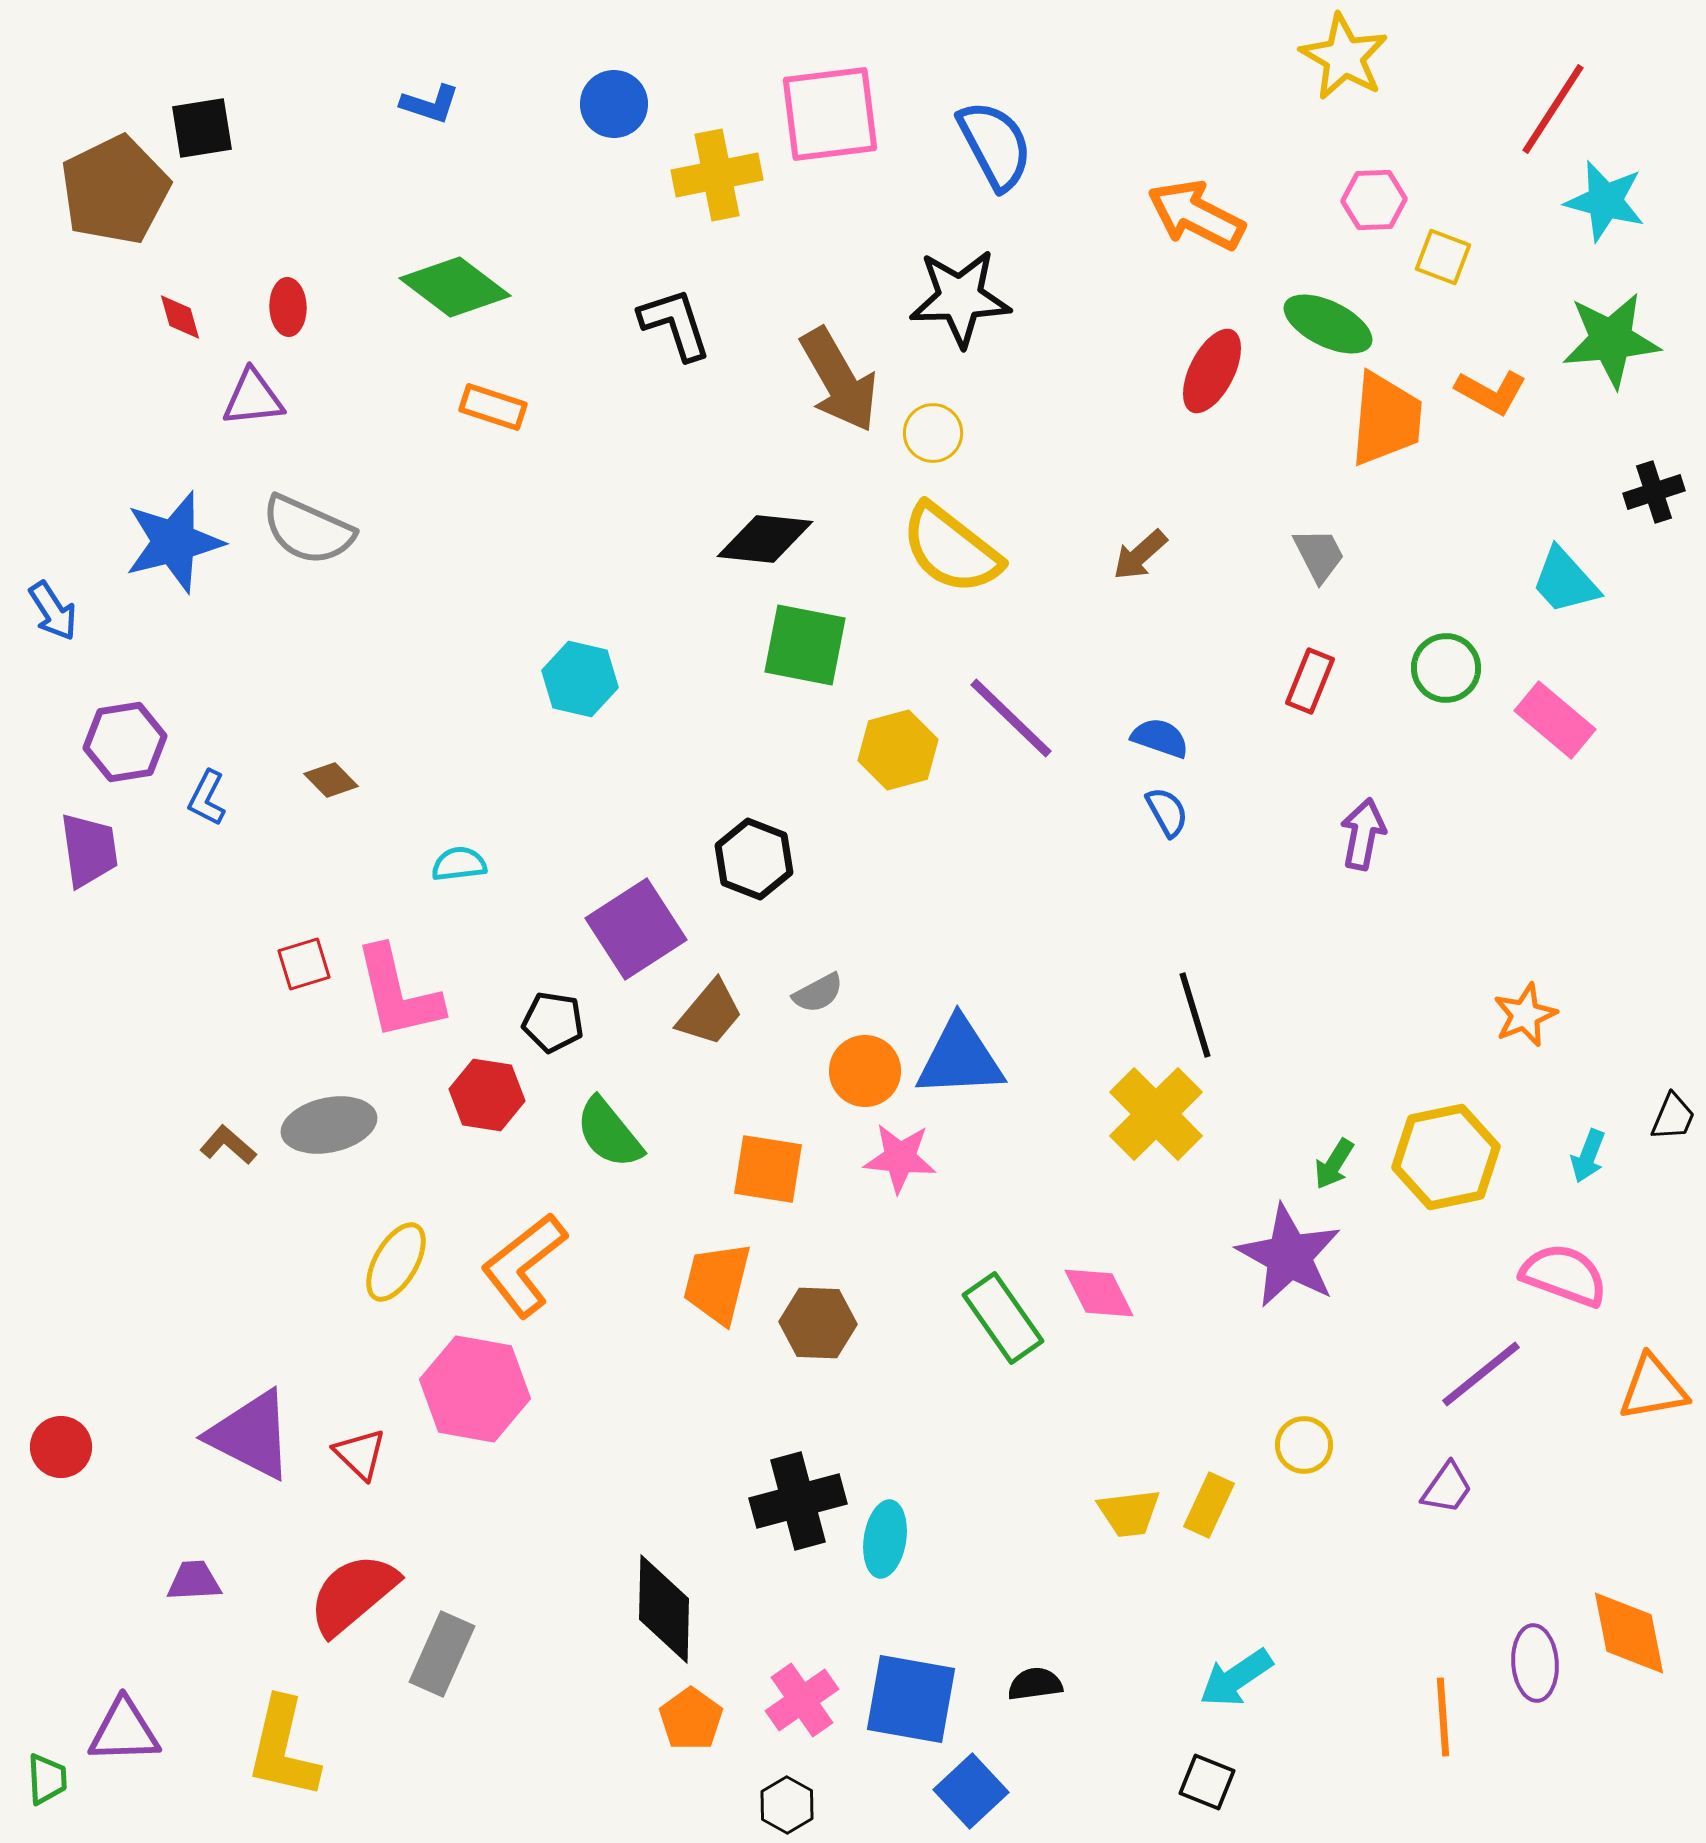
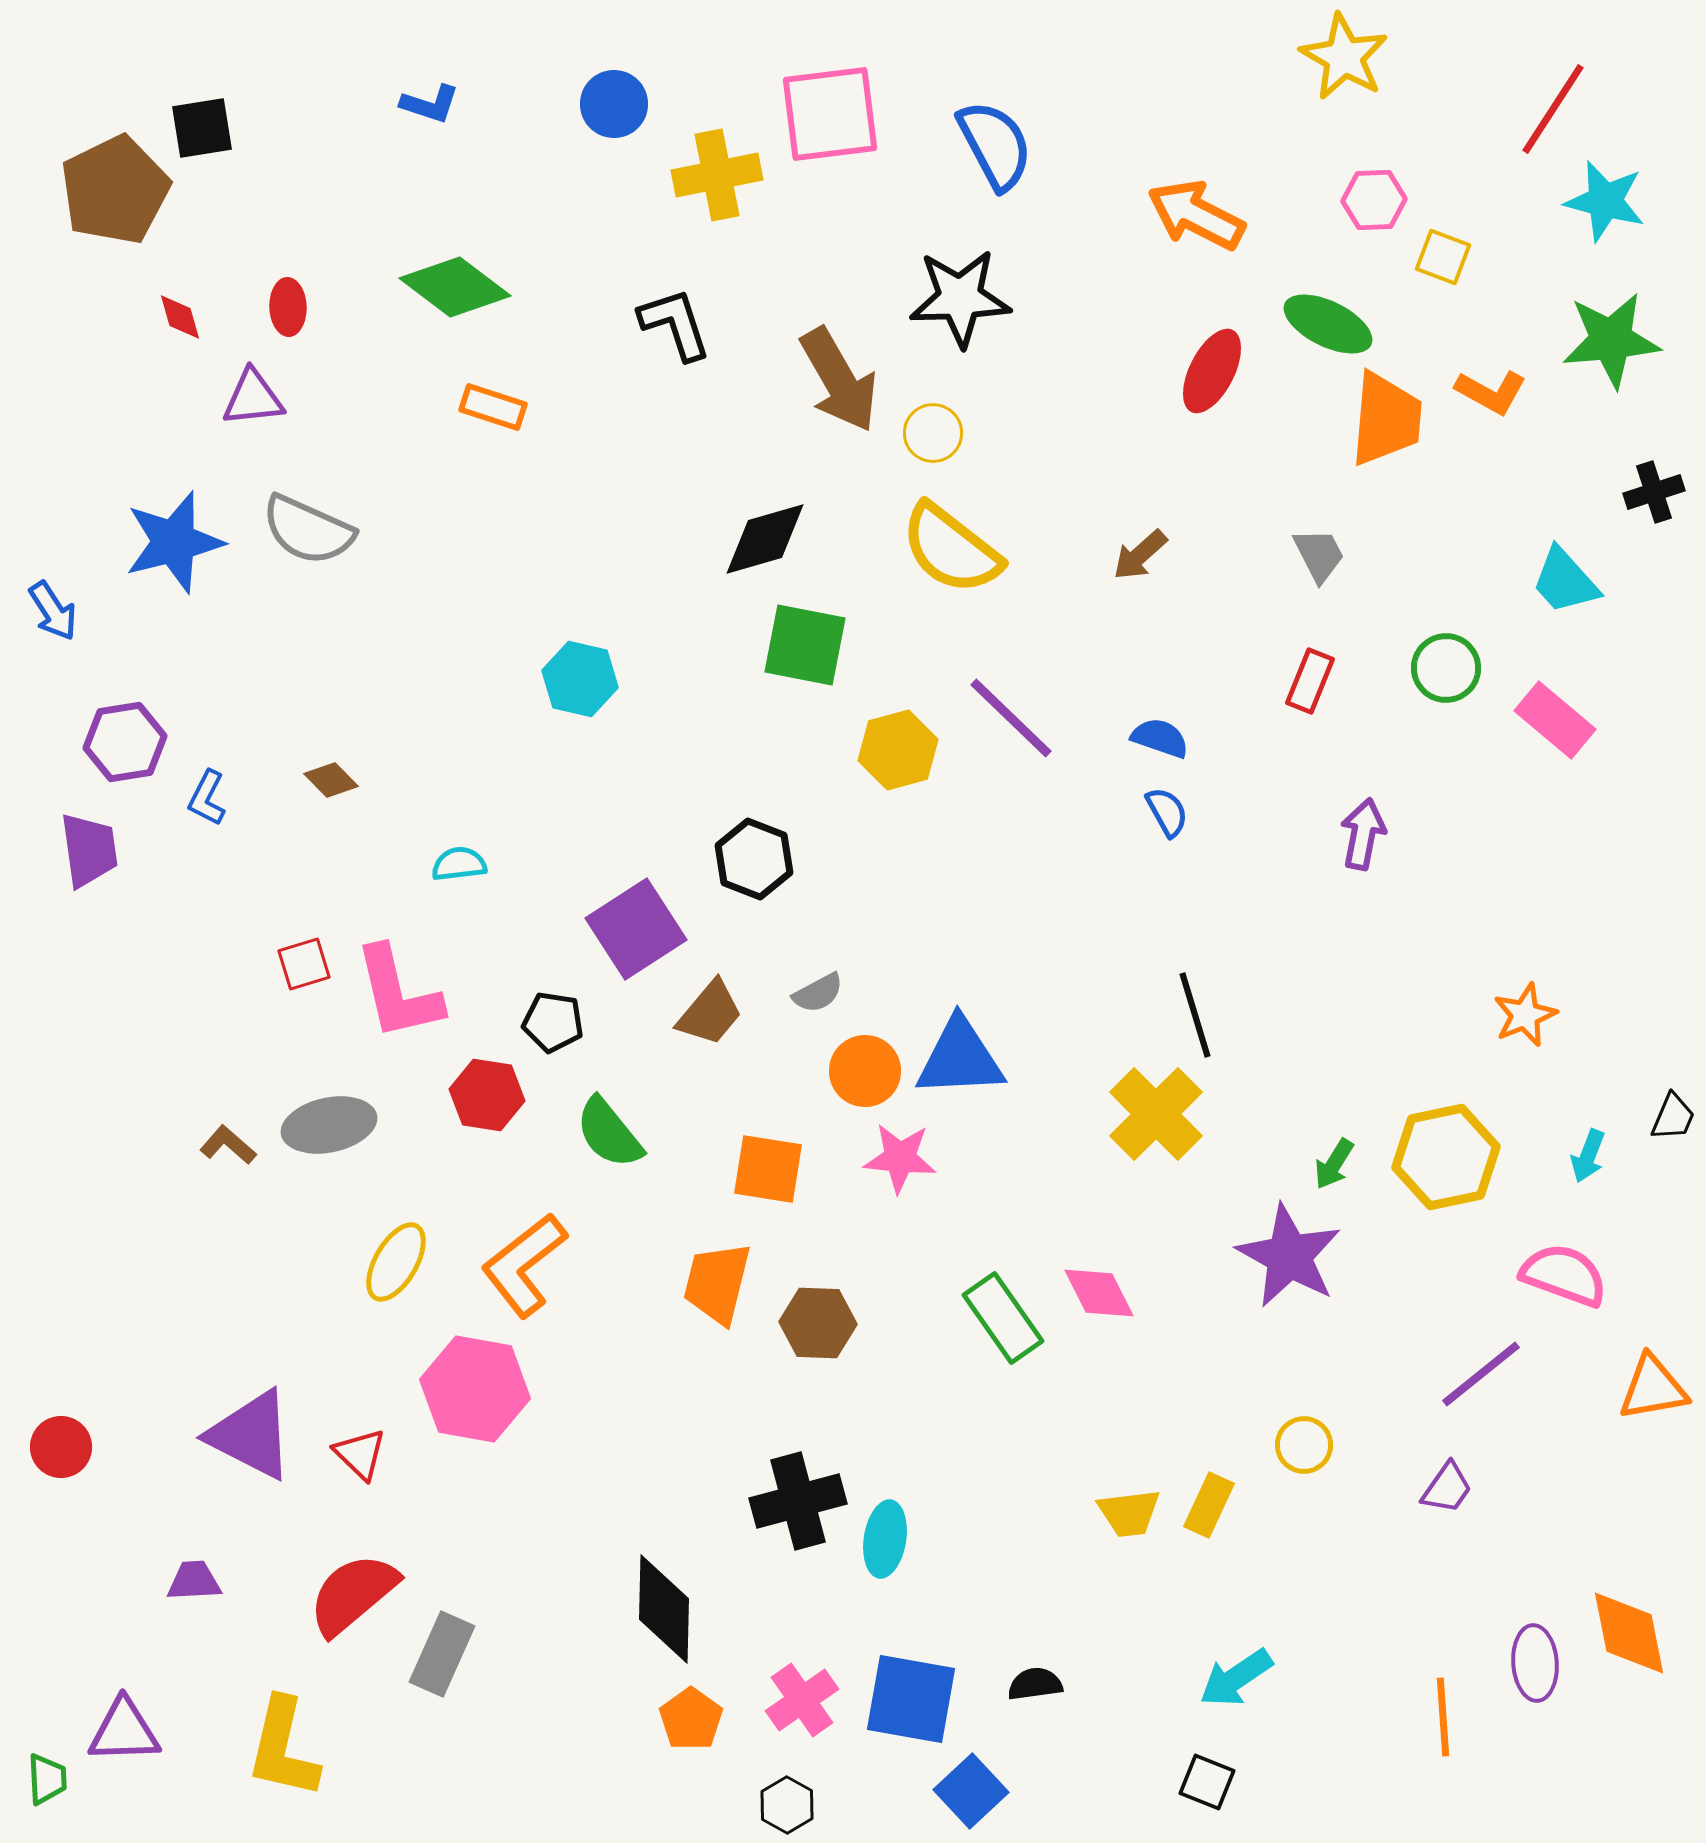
black diamond at (765, 539): rotated 22 degrees counterclockwise
